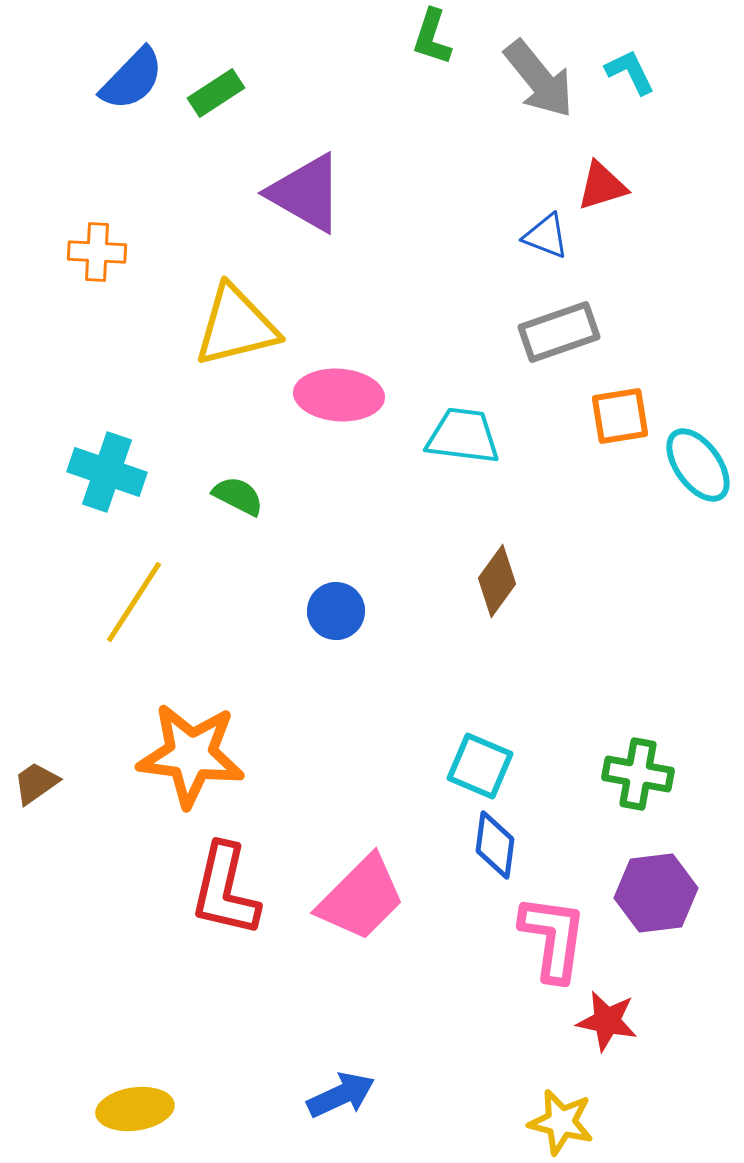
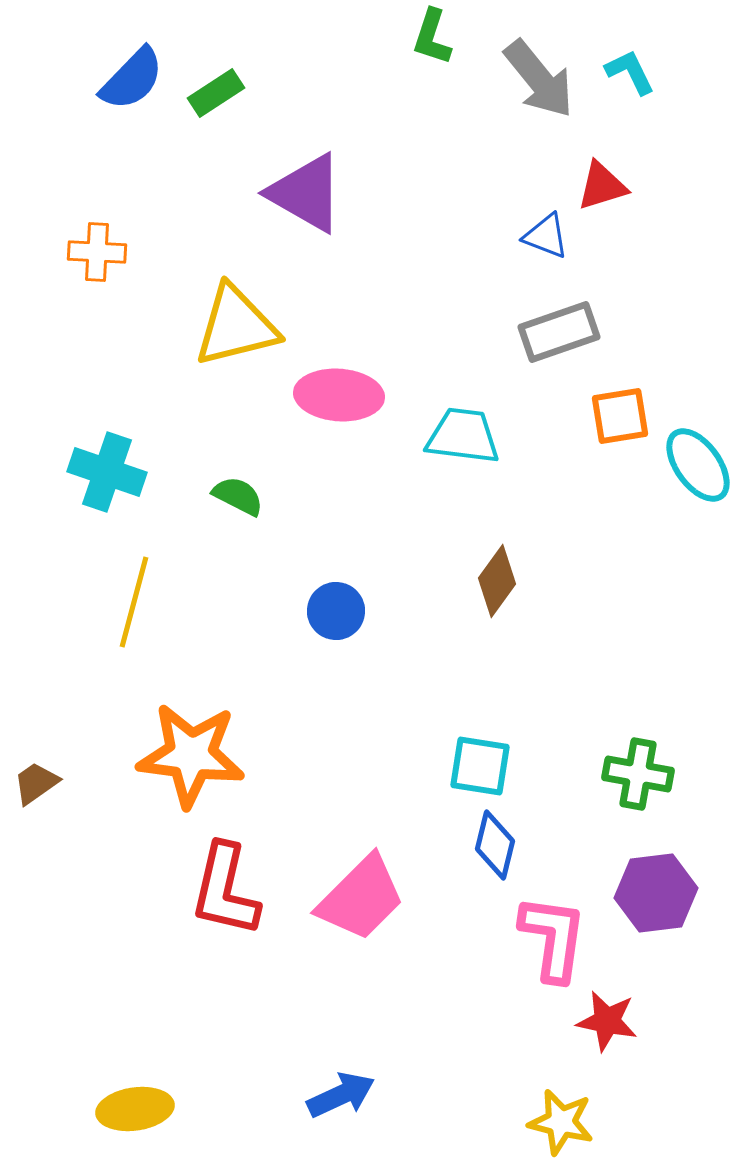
yellow line: rotated 18 degrees counterclockwise
cyan square: rotated 14 degrees counterclockwise
blue diamond: rotated 6 degrees clockwise
